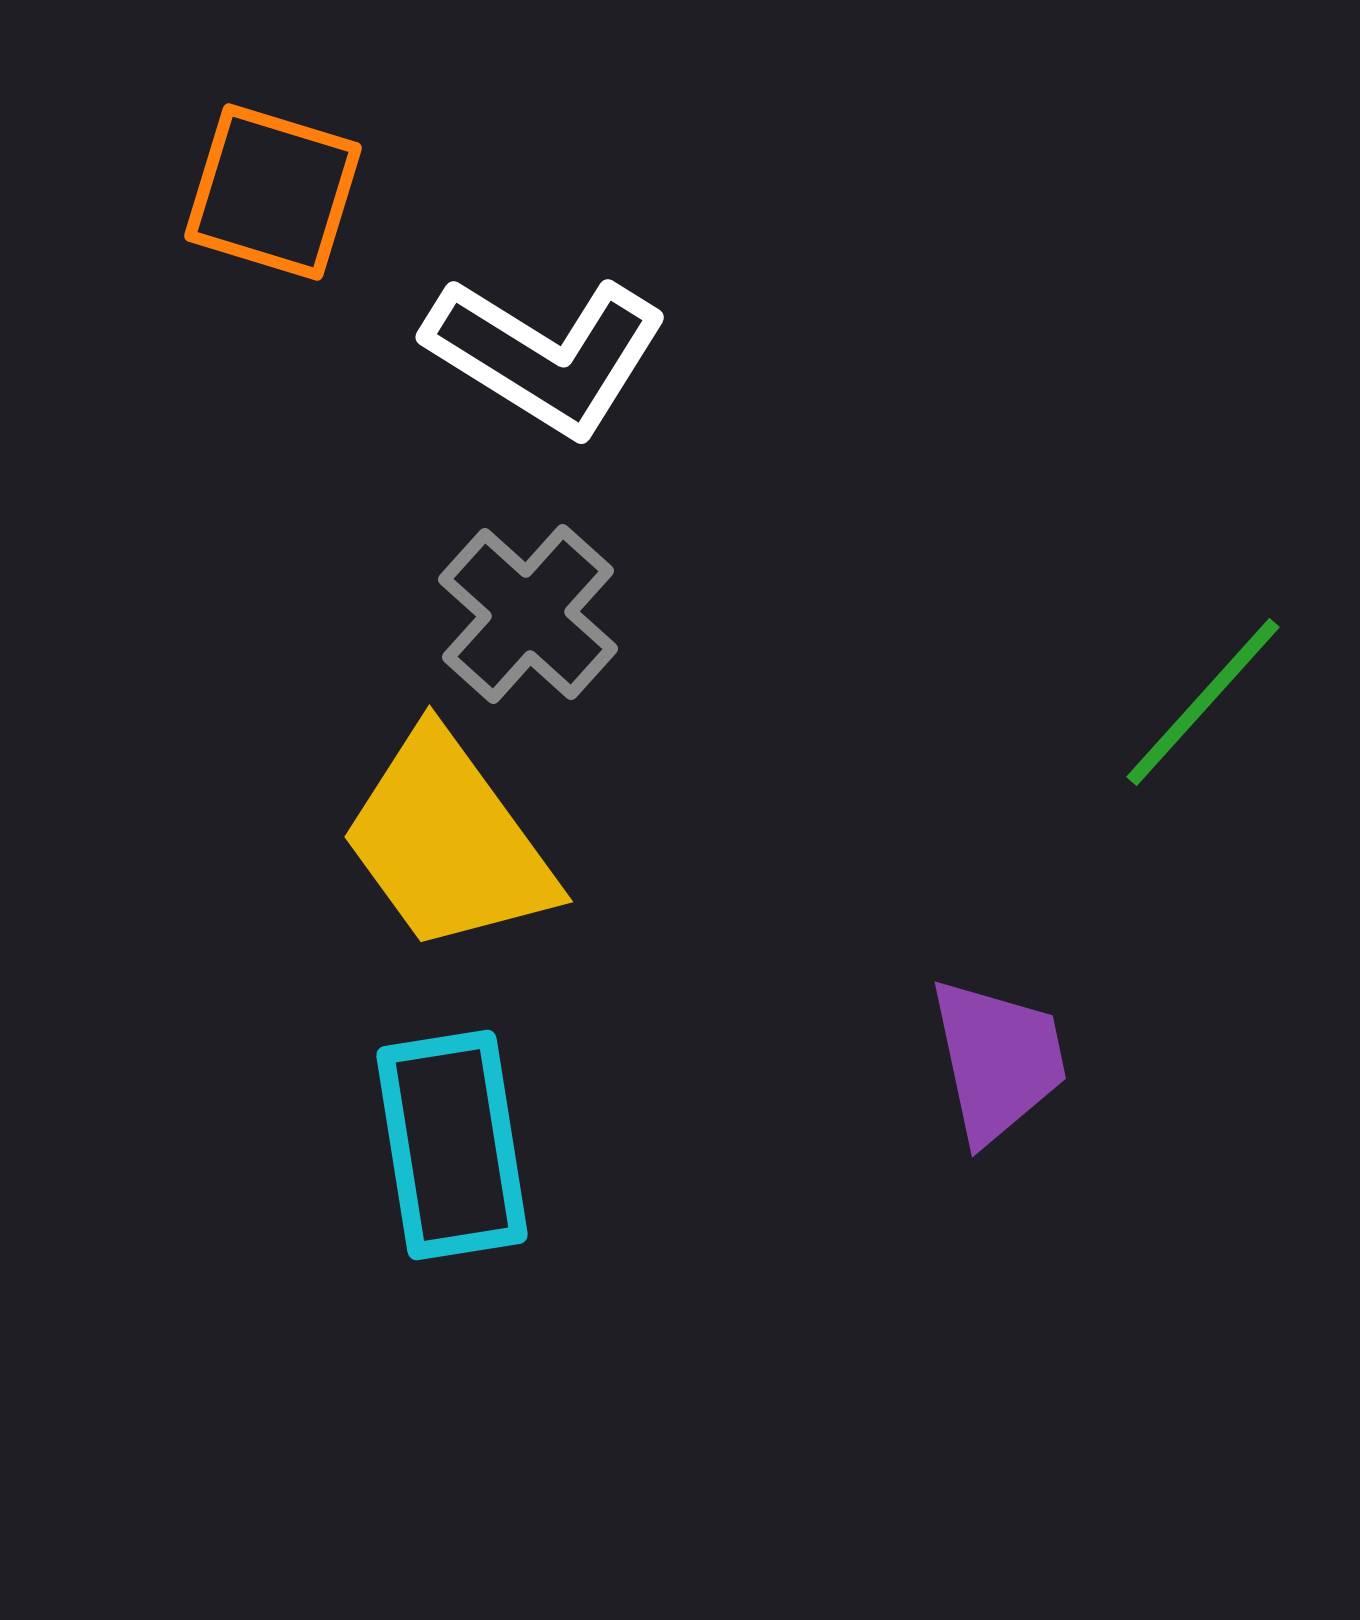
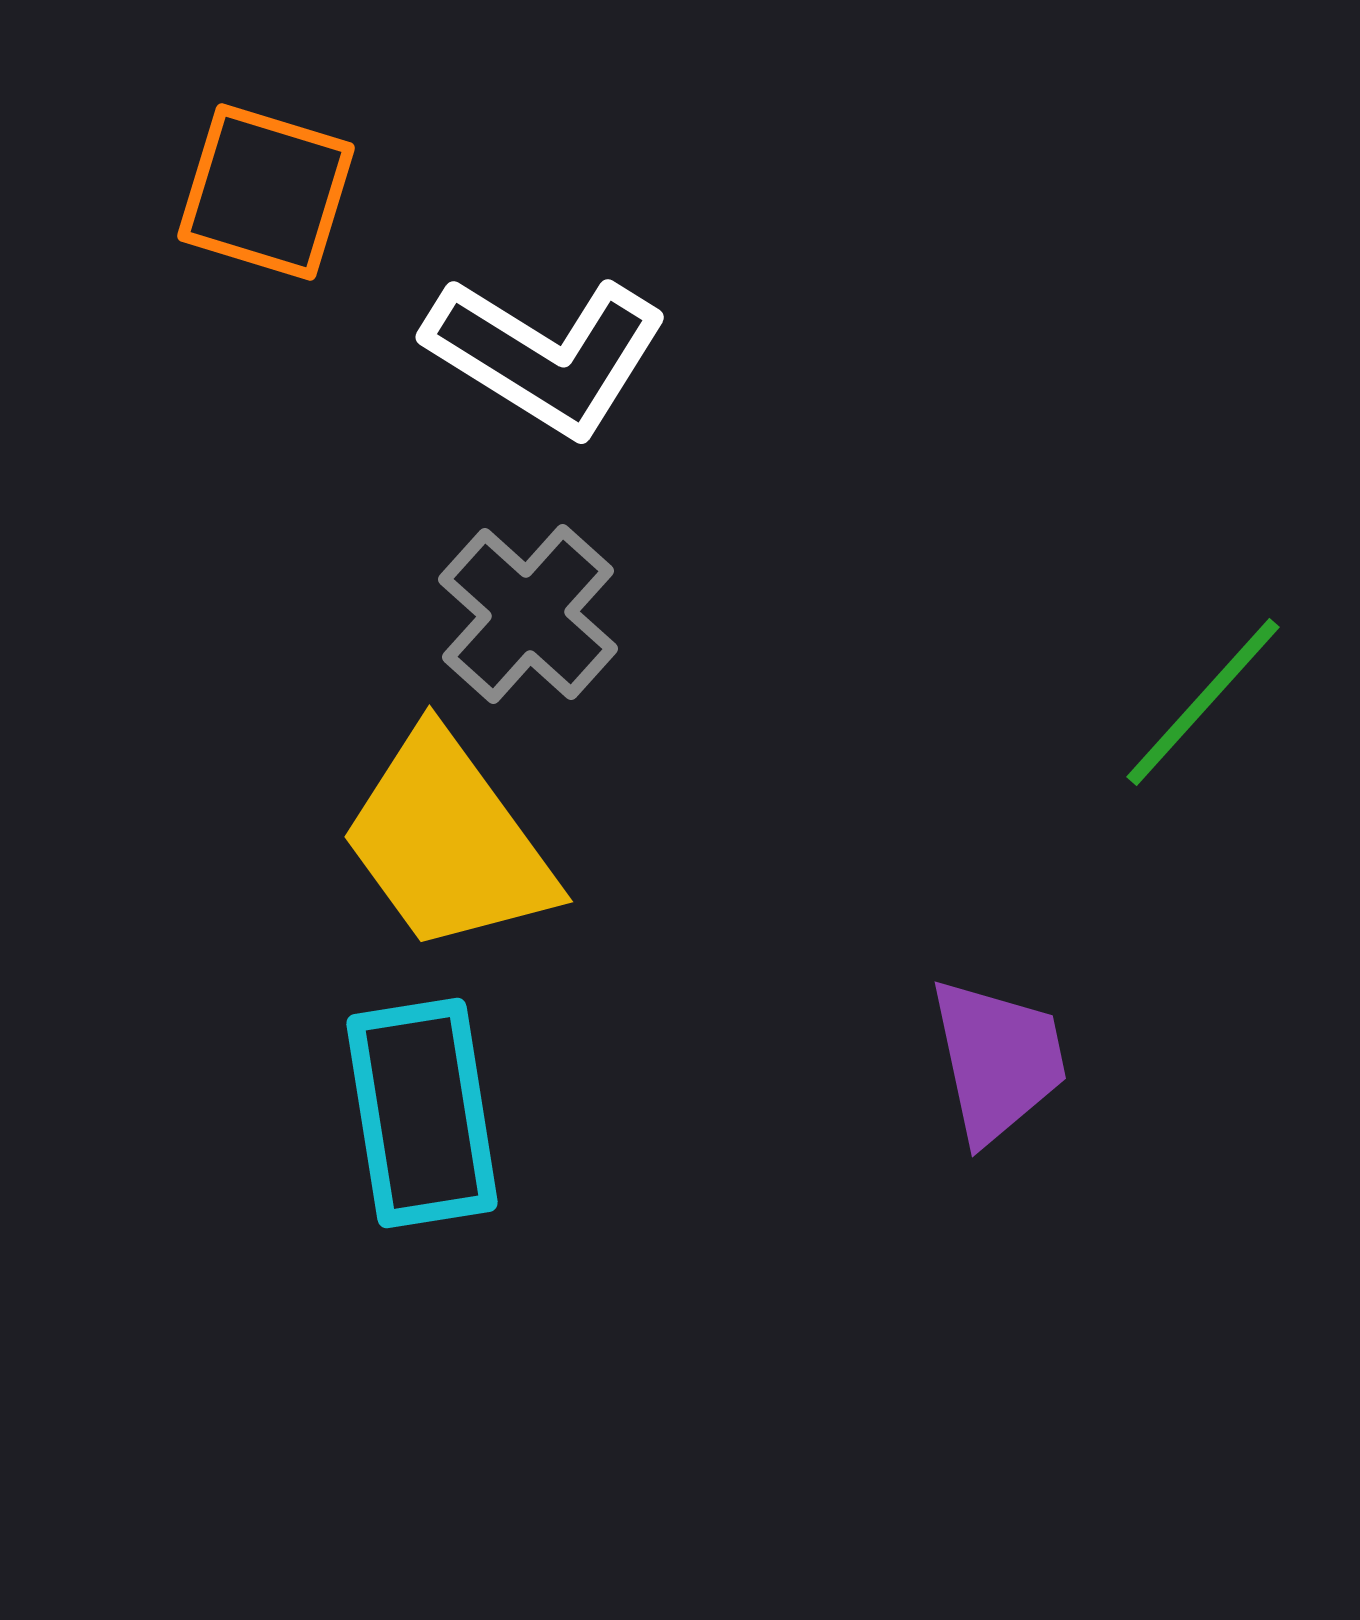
orange square: moved 7 px left
cyan rectangle: moved 30 px left, 32 px up
